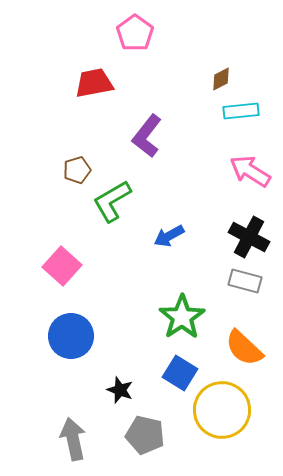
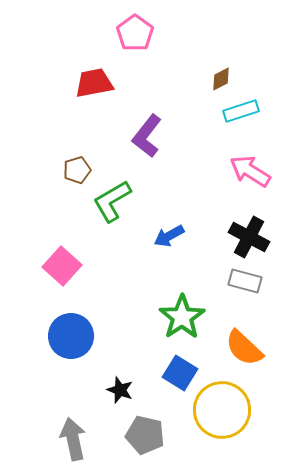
cyan rectangle: rotated 12 degrees counterclockwise
